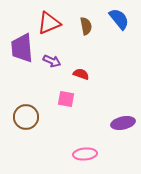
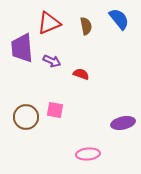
pink square: moved 11 px left, 11 px down
pink ellipse: moved 3 px right
